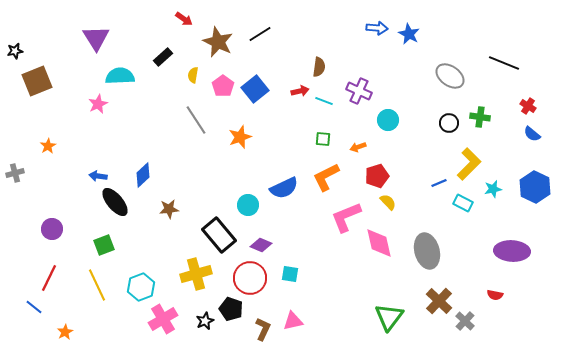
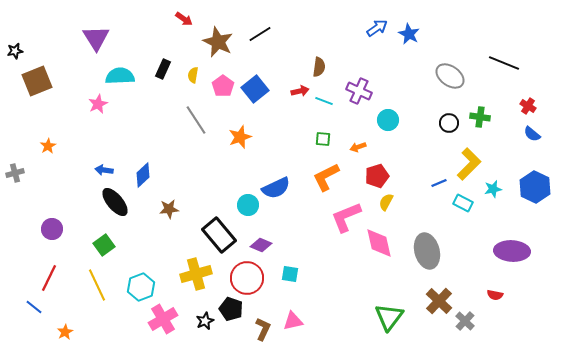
blue arrow at (377, 28): rotated 40 degrees counterclockwise
black rectangle at (163, 57): moved 12 px down; rotated 24 degrees counterclockwise
blue arrow at (98, 176): moved 6 px right, 6 px up
blue semicircle at (284, 188): moved 8 px left
yellow semicircle at (388, 202): moved 2 px left; rotated 108 degrees counterclockwise
green square at (104, 245): rotated 15 degrees counterclockwise
red circle at (250, 278): moved 3 px left
